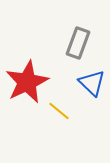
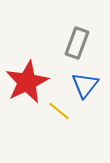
gray rectangle: moved 1 px left
blue triangle: moved 7 px left, 2 px down; rotated 24 degrees clockwise
